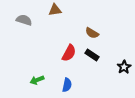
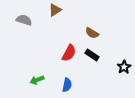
brown triangle: rotated 24 degrees counterclockwise
